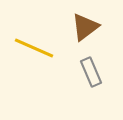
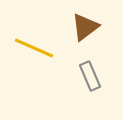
gray rectangle: moved 1 px left, 4 px down
